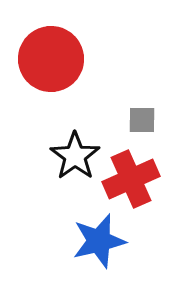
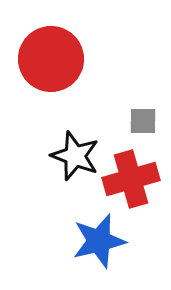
gray square: moved 1 px right, 1 px down
black star: rotated 15 degrees counterclockwise
red cross: rotated 8 degrees clockwise
